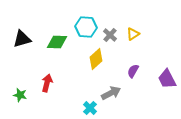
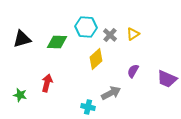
purple trapezoid: rotated 40 degrees counterclockwise
cyan cross: moved 2 px left, 1 px up; rotated 32 degrees counterclockwise
